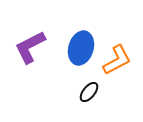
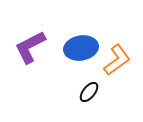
blue ellipse: rotated 64 degrees clockwise
orange L-shape: rotated 8 degrees counterclockwise
